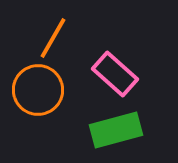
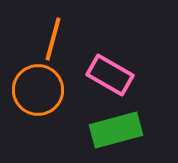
orange line: moved 1 px down; rotated 15 degrees counterclockwise
pink rectangle: moved 5 px left, 1 px down; rotated 12 degrees counterclockwise
